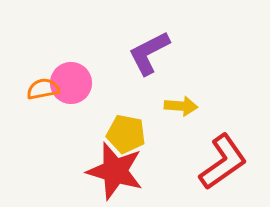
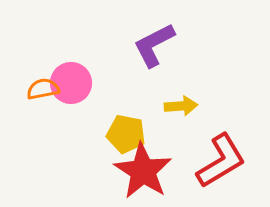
purple L-shape: moved 5 px right, 8 px up
yellow arrow: rotated 8 degrees counterclockwise
red L-shape: moved 2 px left, 1 px up; rotated 4 degrees clockwise
red star: moved 28 px right; rotated 16 degrees clockwise
